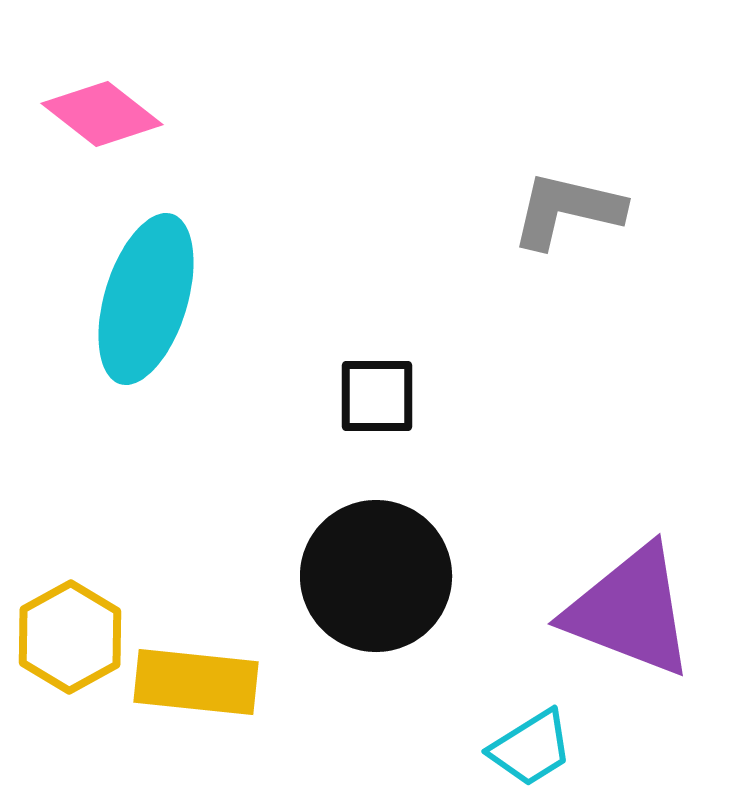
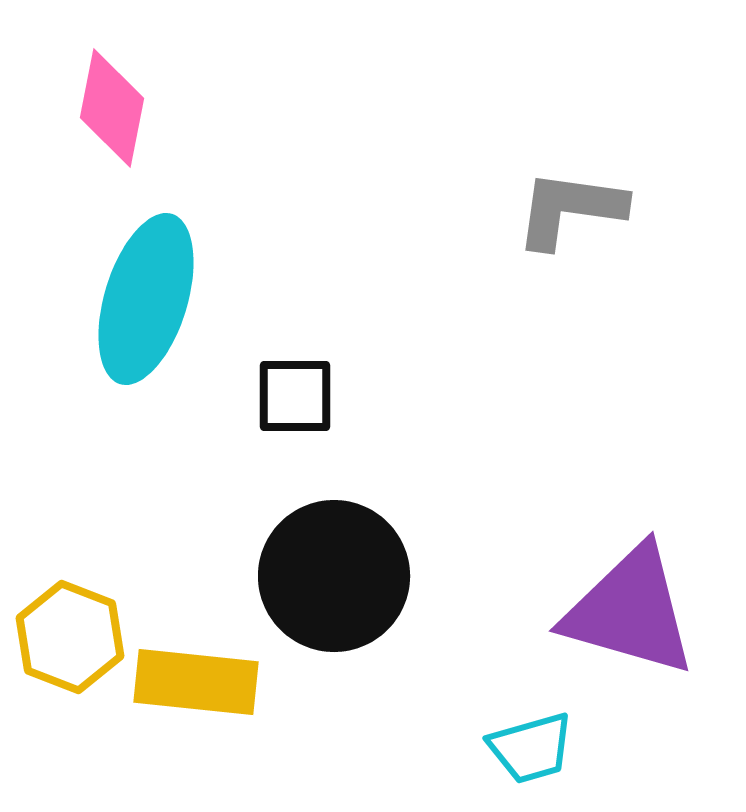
pink diamond: moved 10 px right, 6 px up; rotated 63 degrees clockwise
gray L-shape: moved 3 px right, 1 px up; rotated 5 degrees counterclockwise
black square: moved 82 px left
black circle: moved 42 px left
purple triangle: rotated 5 degrees counterclockwise
yellow hexagon: rotated 10 degrees counterclockwise
cyan trapezoid: rotated 16 degrees clockwise
